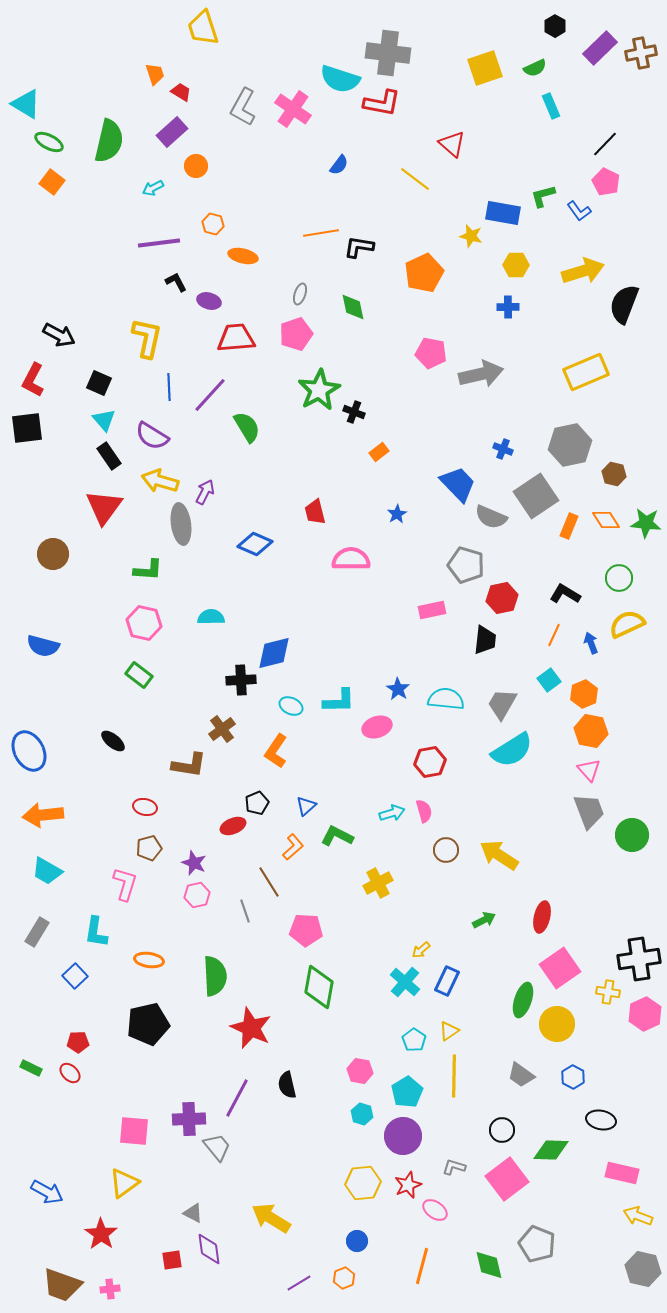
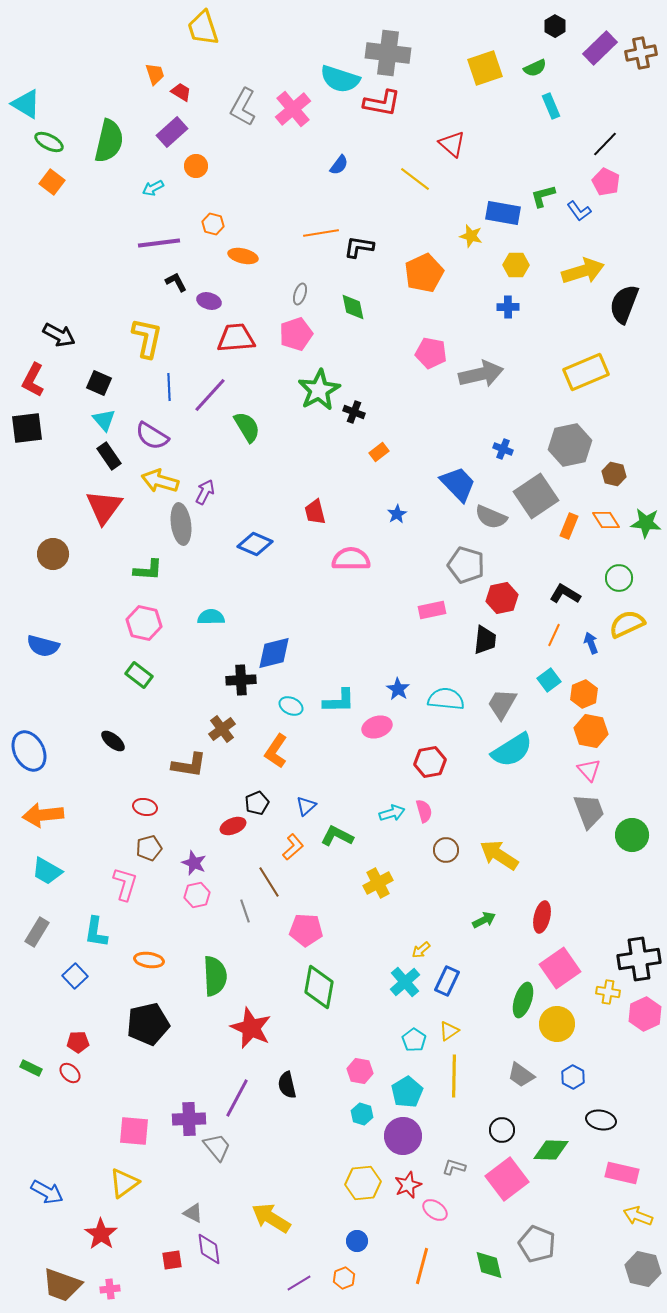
pink cross at (293, 109): rotated 15 degrees clockwise
cyan cross at (405, 982): rotated 8 degrees clockwise
